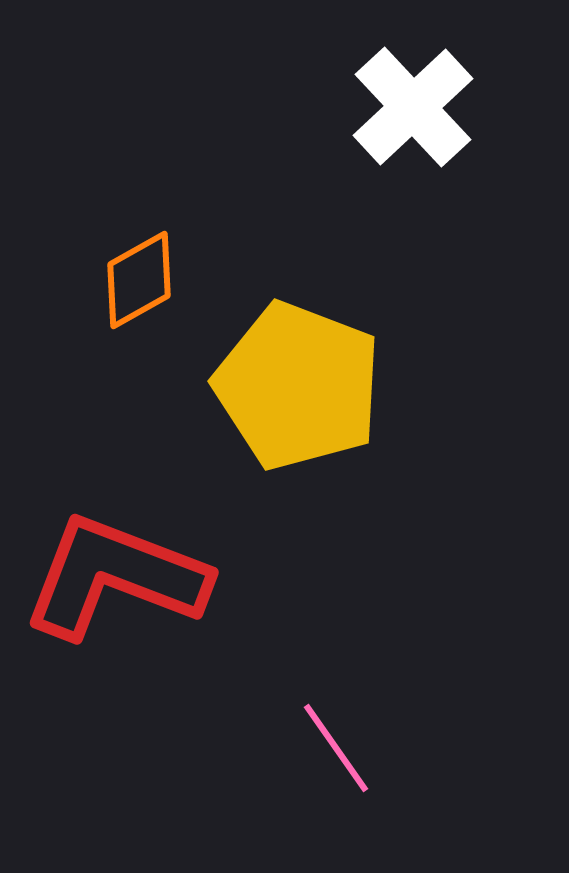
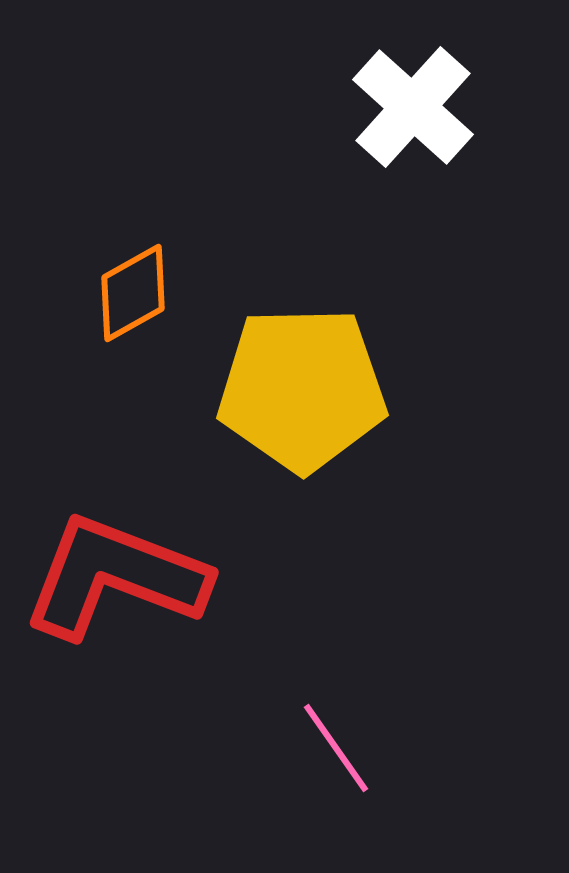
white cross: rotated 5 degrees counterclockwise
orange diamond: moved 6 px left, 13 px down
yellow pentagon: moved 4 px right, 3 px down; rotated 22 degrees counterclockwise
